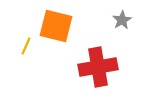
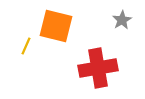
red cross: moved 1 px down
